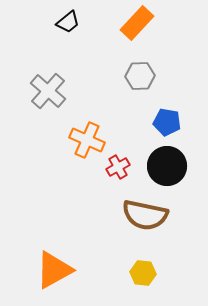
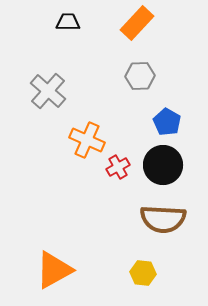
black trapezoid: rotated 140 degrees counterclockwise
blue pentagon: rotated 20 degrees clockwise
black circle: moved 4 px left, 1 px up
brown semicircle: moved 18 px right, 4 px down; rotated 9 degrees counterclockwise
